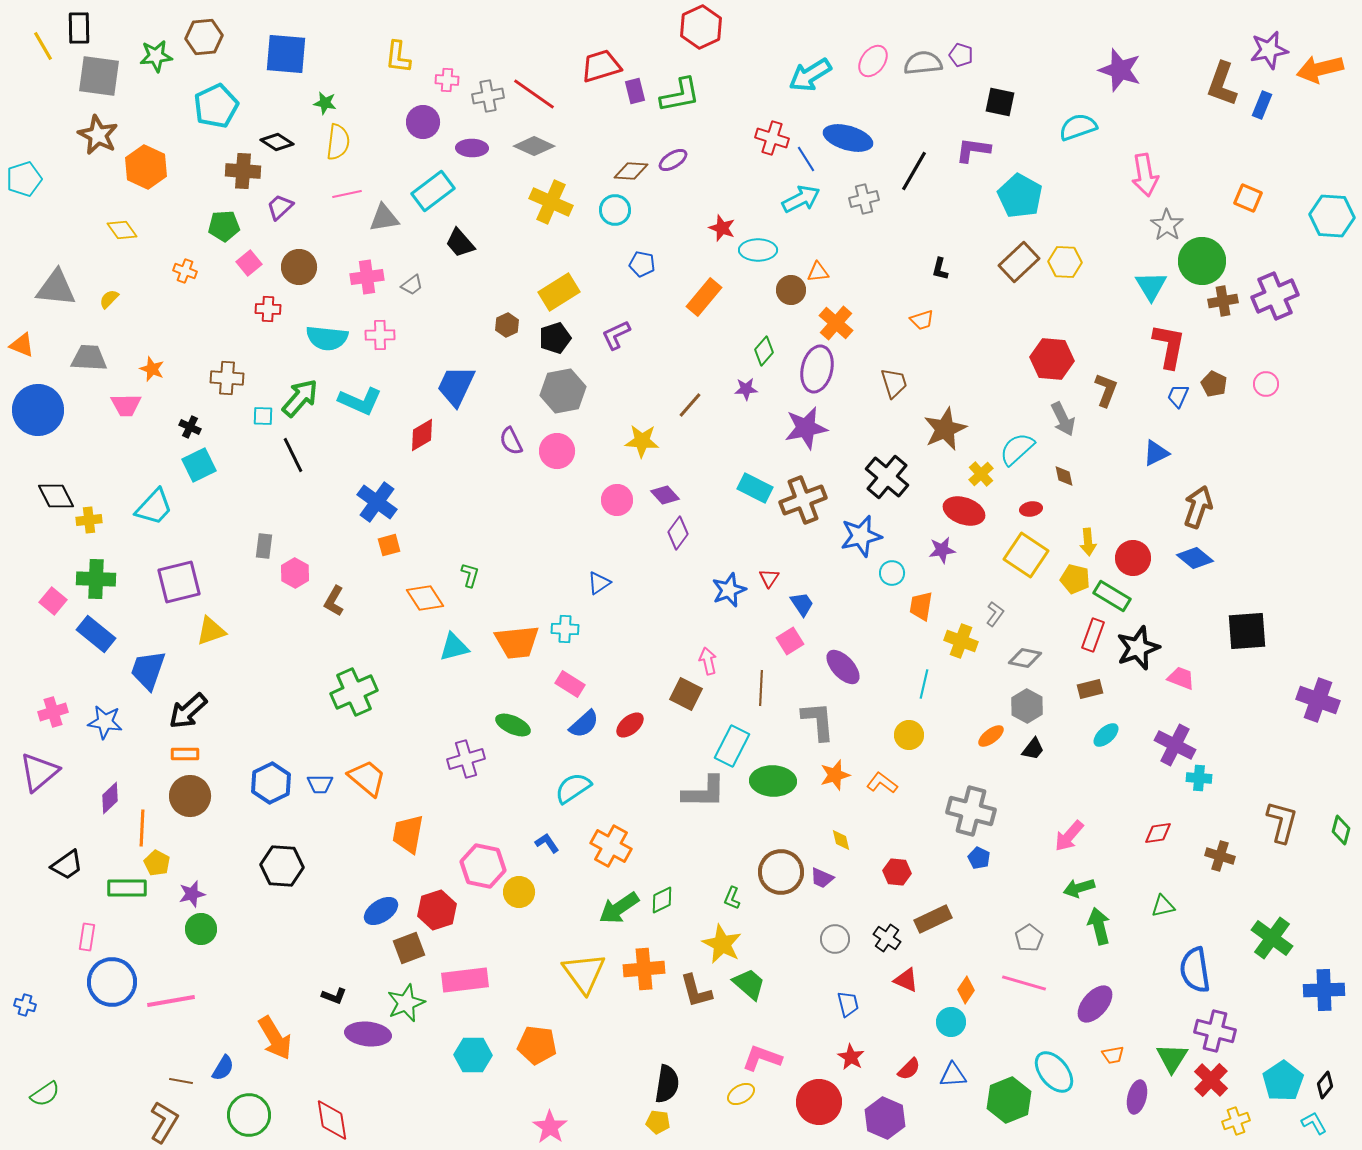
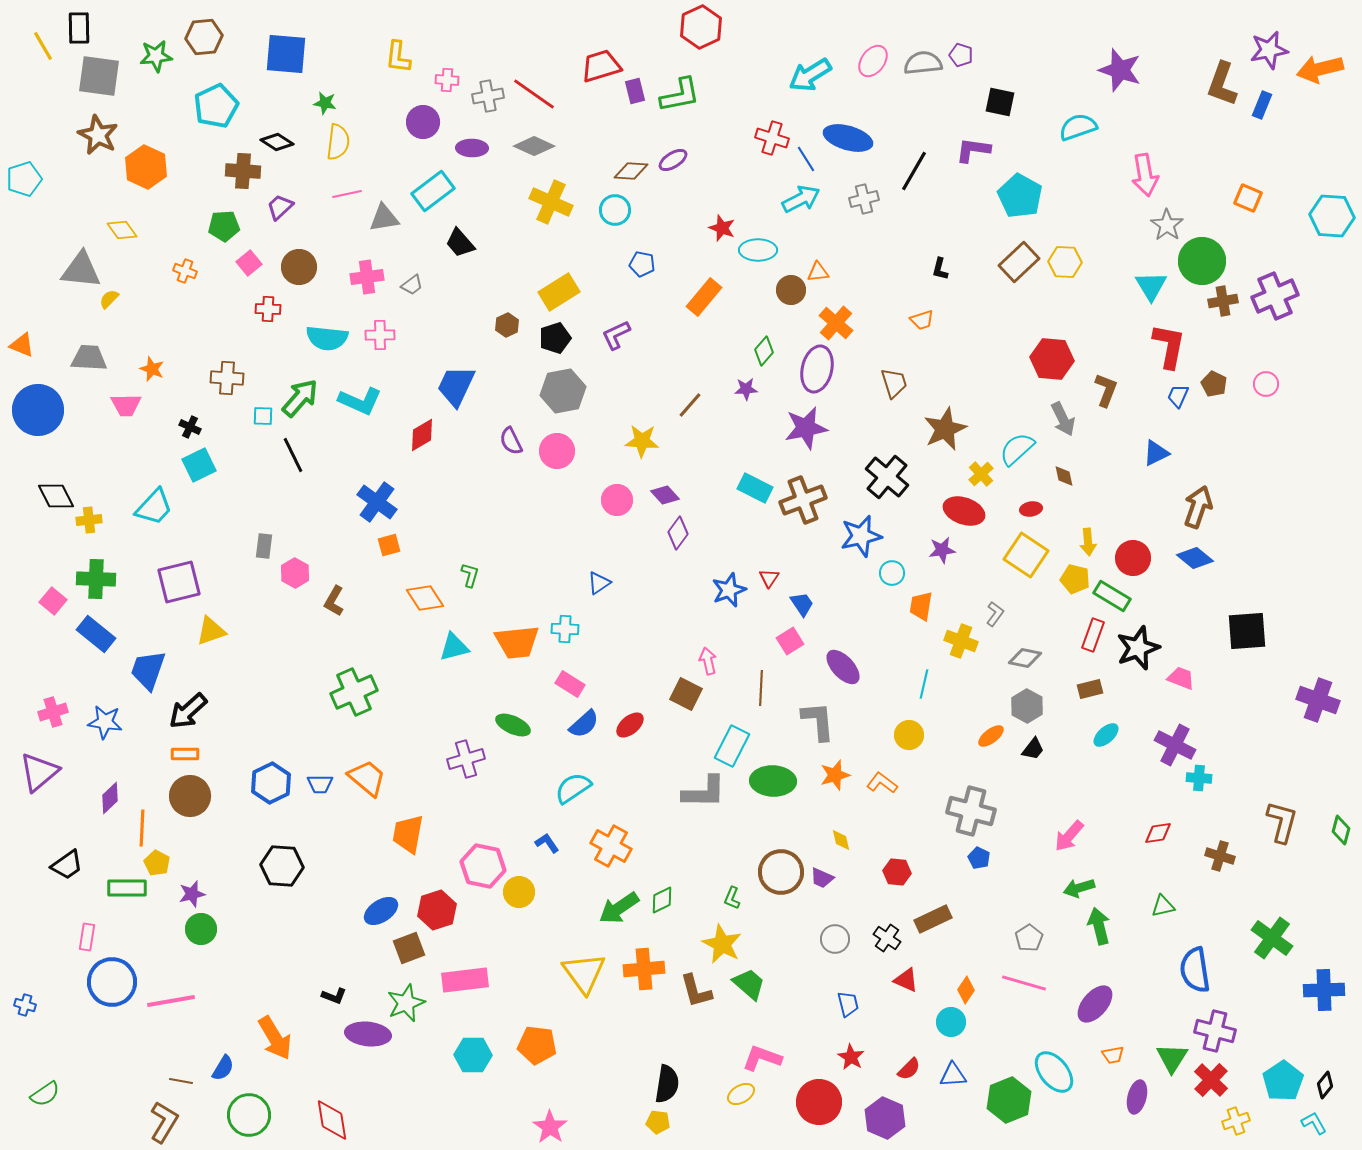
gray triangle at (56, 288): moved 25 px right, 18 px up
